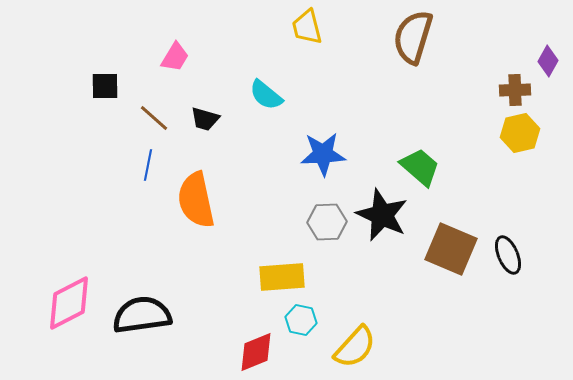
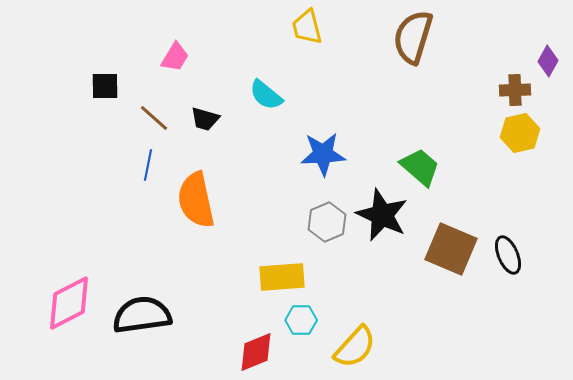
gray hexagon: rotated 21 degrees counterclockwise
cyan hexagon: rotated 12 degrees counterclockwise
